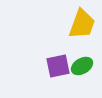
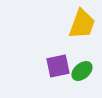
green ellipse: moved 5 px down; rotated 10 degrees counterclockwise
